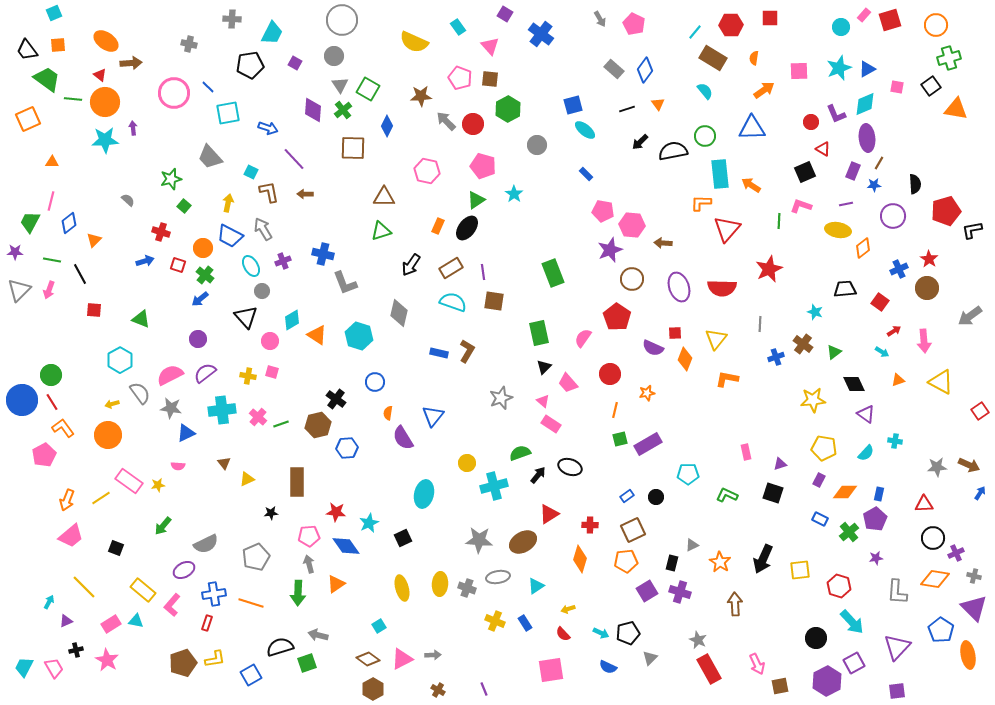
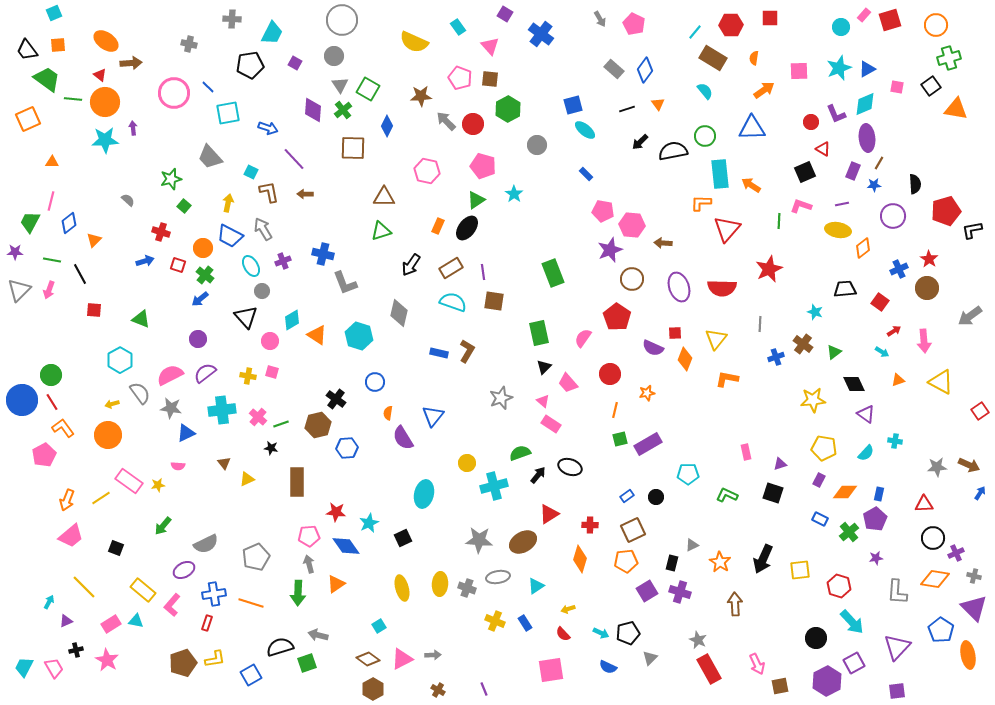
purple line at (846, 204): moved 4 px left
black star at (271, 513): moved 65 px up; rotated 16 degrees clockwise
